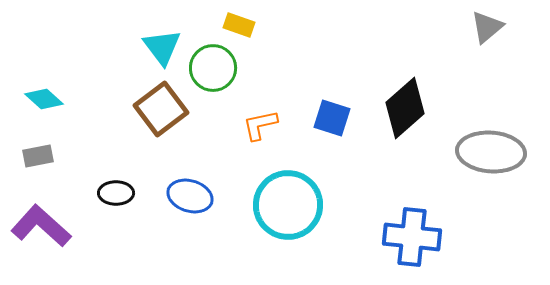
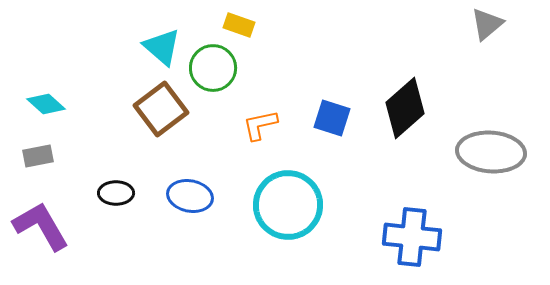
gray triangle: moved 3 px up
cyan triangle: rotated 12 degrees counterclockwise
cyan diamond: moved 2 px right, 5 px down
blue ellipse: rotated 6 degrees counterclockwise
purple L-shape: rotated 18 degrees clockwise
